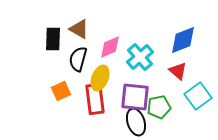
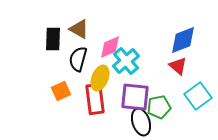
cyan cross: moved 14 px left, 4 px down
red triangle: moved 5 px up
black ellipse: moved 5 px right
